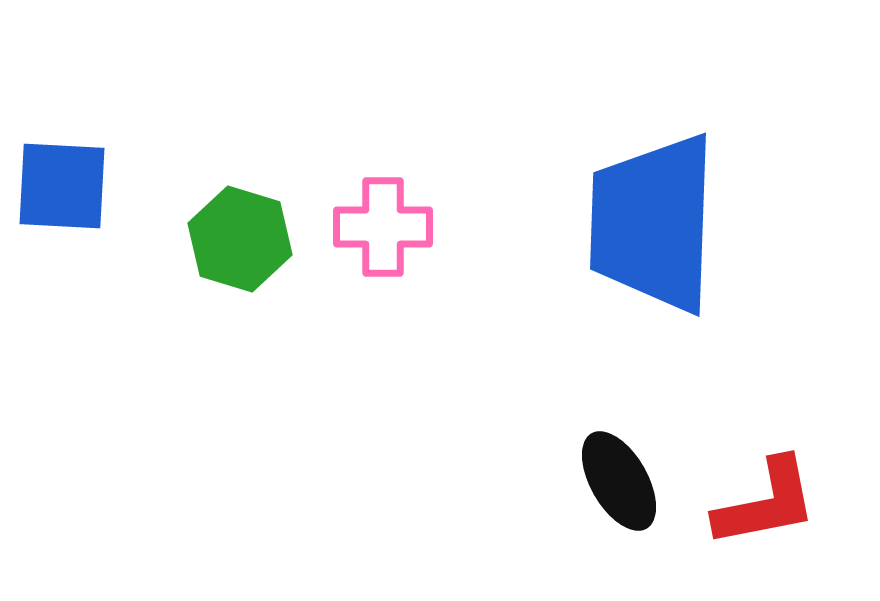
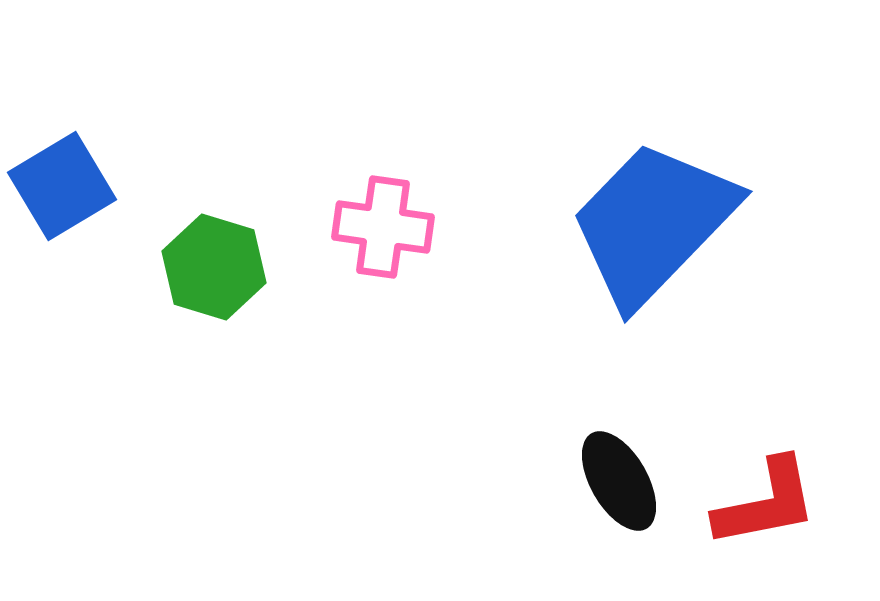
blue square: rotated 34 degrees counterclockwise
blue trapezoid: rotated 42 degrees clockwise
pink cross: rotated 8 degrees clockwise
green hexagon: moved 26 px left, 28 px down
